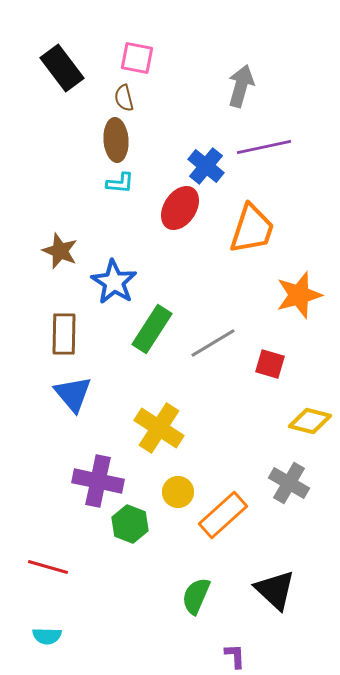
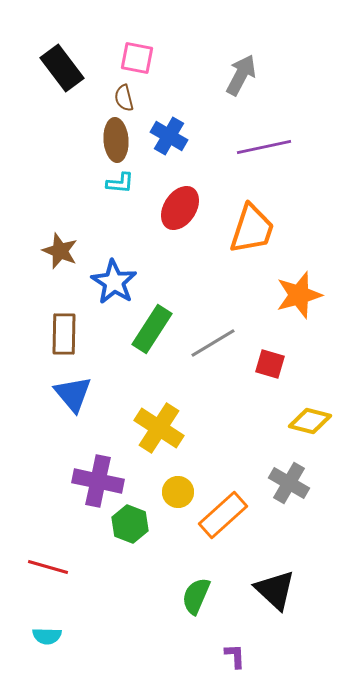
gray arrow: moved 11 px up; rotated 12 degrees clockwise
blue cross: moved 37 px left, 30 px up; rotated 9 degrees counterclockwise
